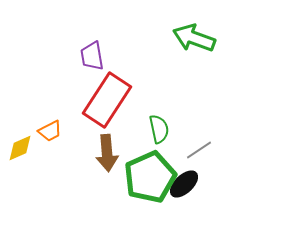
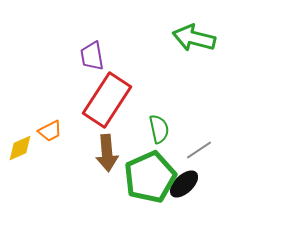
green arrow: rotated 6 degrees counterclockwise
